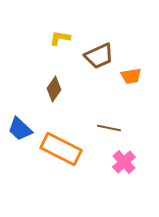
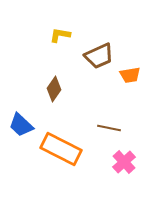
yellow L-shape: moved 3 px up
orange trapezoid: moved 1 px left, 1 px up
blue trapezoid: moved 1 px right, 4 px up
